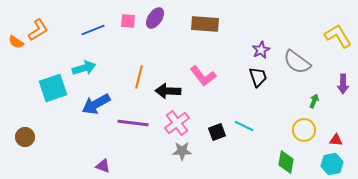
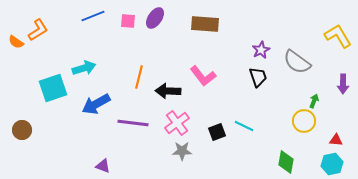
blue line: moved 14 px up
yellow circle: moved 9 px up
brown circle: moved 3 px left, 7 px up
